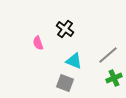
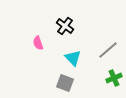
black cross: moved 3 px up
gray line: moved 5 px up
cyan triangle: moved 1 px left, 3 px up; rotated 24 degrees clockwise
